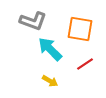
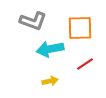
orange square: moved 1 px up; rotated 12 degrees counterclockwise
cyan arrow: rotated 56 degrees counterclockwise
yellow arrow: rotated 42 degrees counterclockwise
